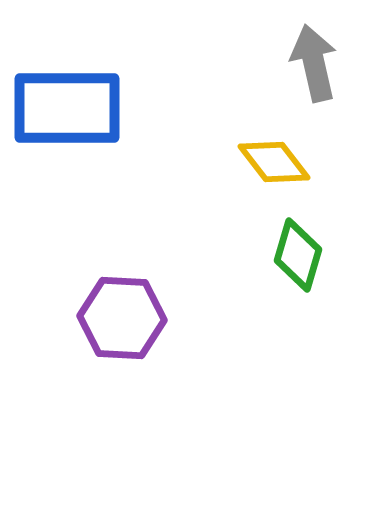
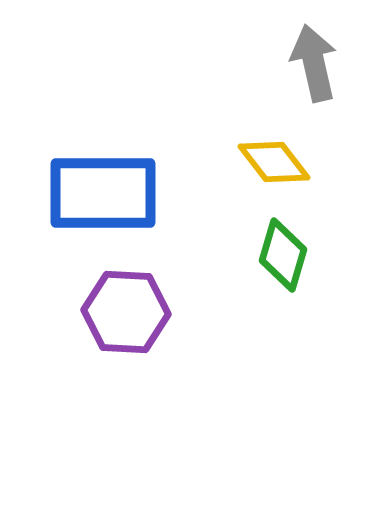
blue rectangle: moved 36 px right, 85 px down
green diamond: moved 15 px left
purple hexagon: moved 4 px right, 6 px up
